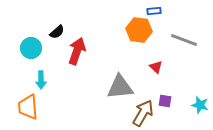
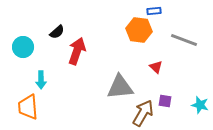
cyan circle: moved 8 px left, 1 px up
